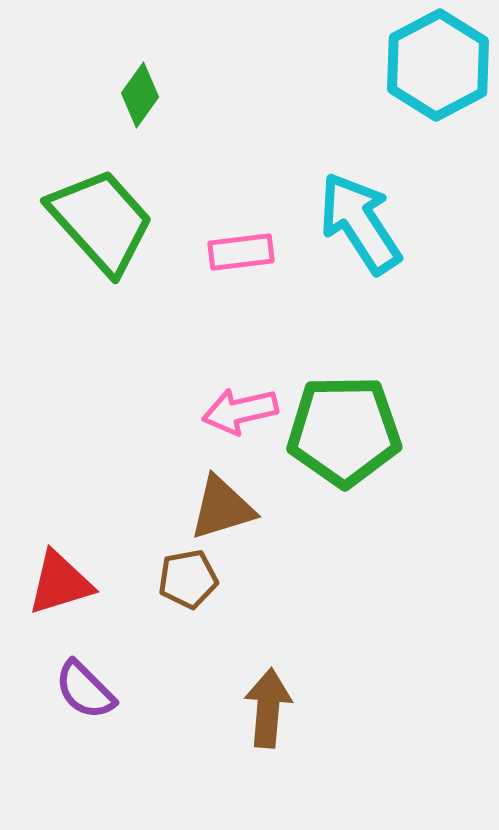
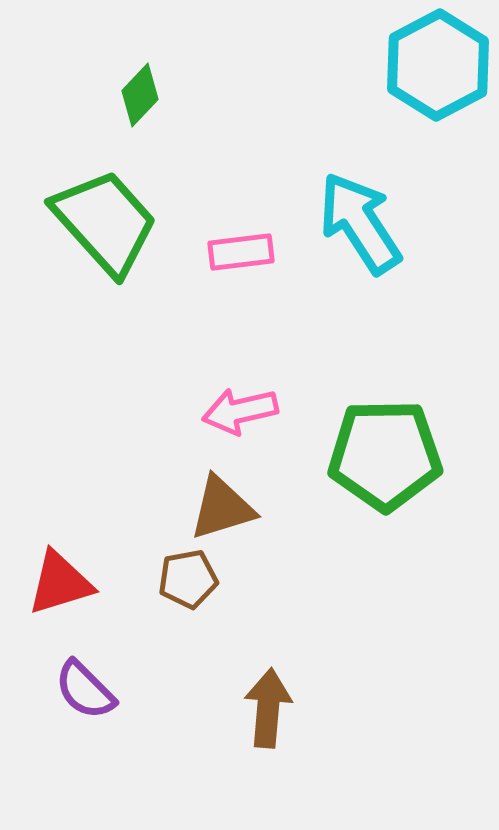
green diamond: rotated 8 degrees clockwise
green trapezoid: moved 4 px right, 1 px down
green pentagon: moved 41 px right, 24 px down
